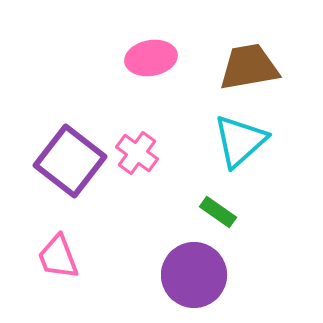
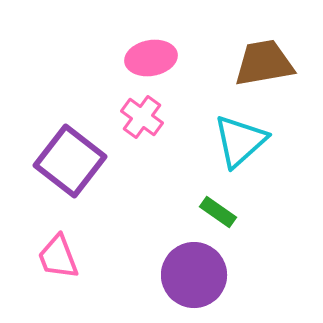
brown trapezoid: moved 15 px right, 4 px up
pink cross: moved 5 px right, 36 px up
